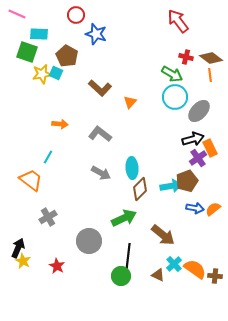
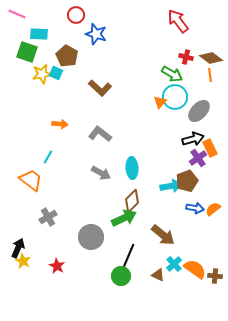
orange triangle at (130, 102): moved 30 px right
brown diamond at (140, 189): moved 8 px left, 12 px down
gray circle at (89, 241): moved 2 px right, 4 px up
black line at (128, 257): rotated 16 degrees clockwise
